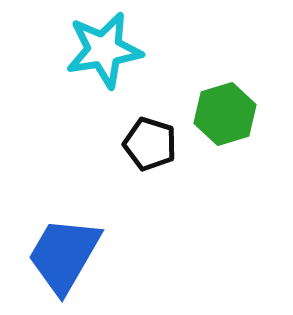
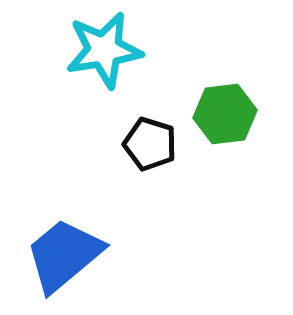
green hexagon: rotated 10 degrees clockwise
blue trapezoid: rotated 20 degrees clockwise
